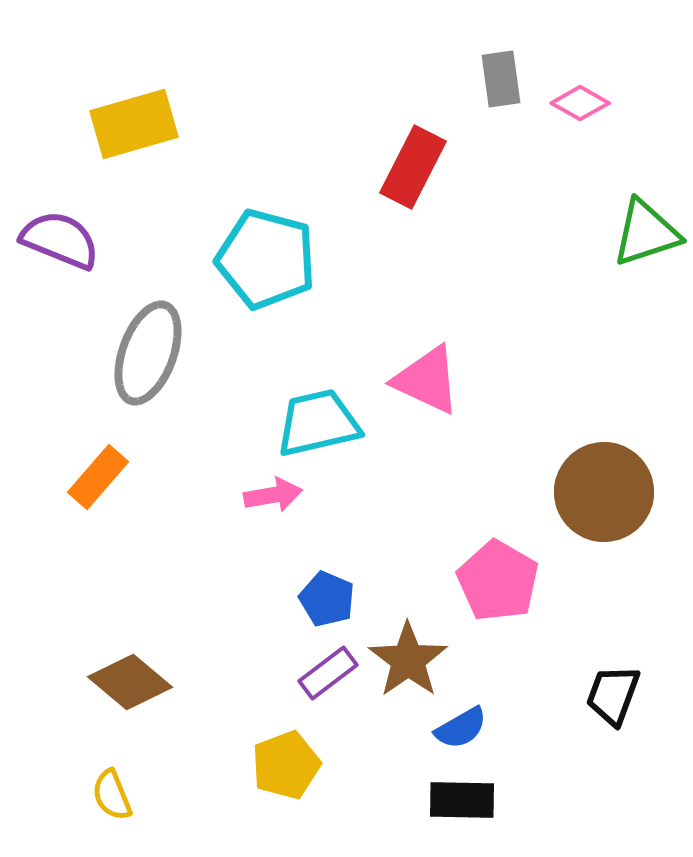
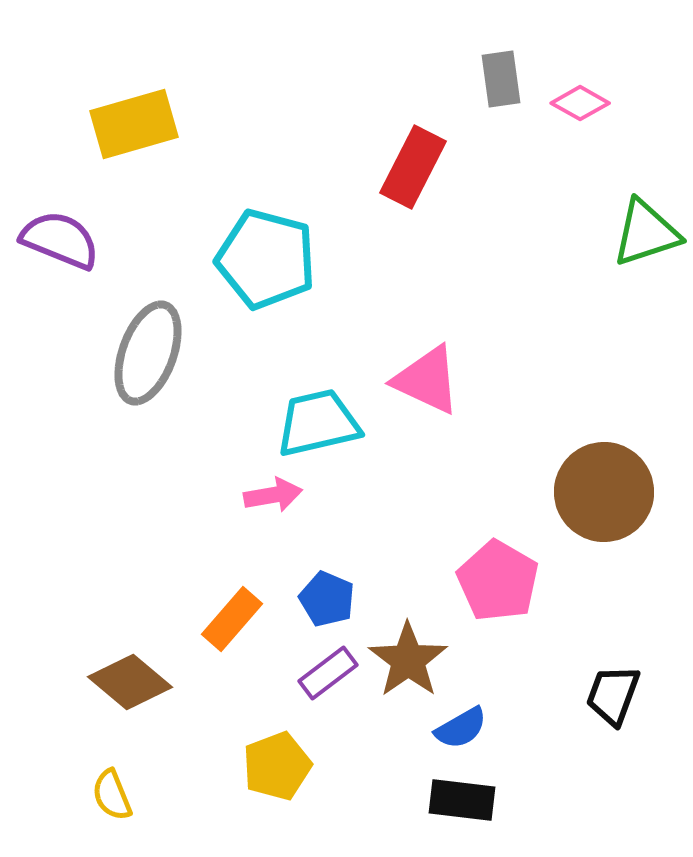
orange rectangle: moved 134 px right, 142 px down
yellow pentagon: moved 9 px left, 1 px down
black rectangle: rotated 6 degrees clockwise
